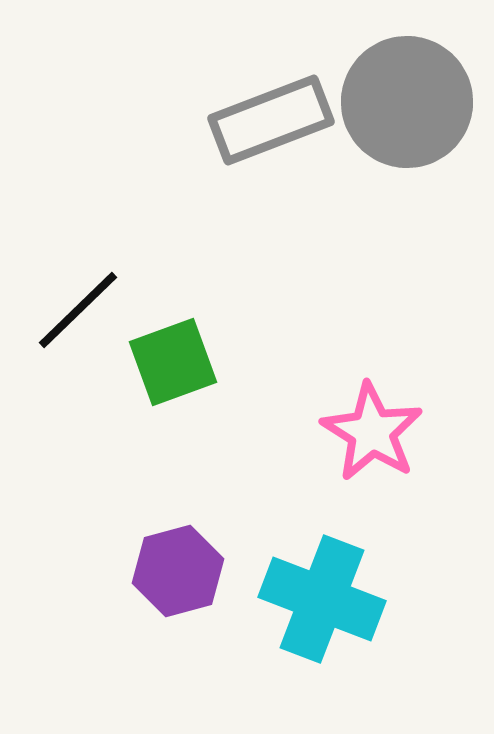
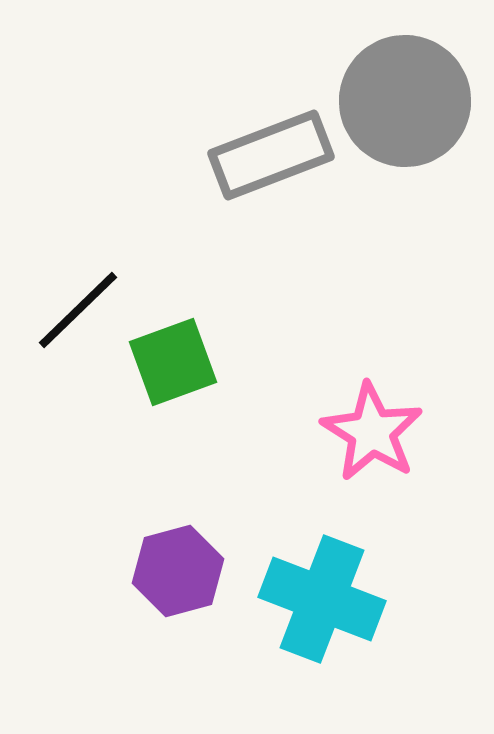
gray circle: moved 2 px left, 1 px up
gray rectangle: moved 35 px down
